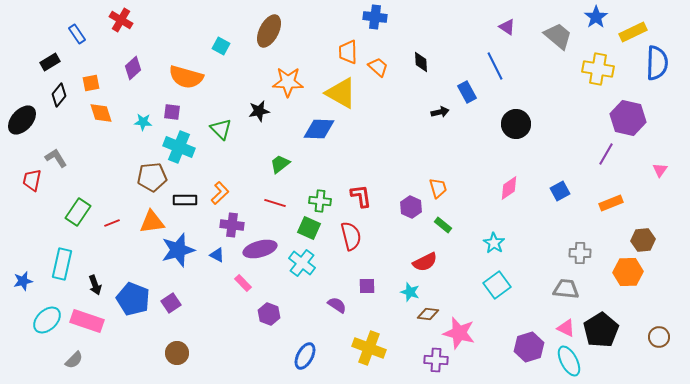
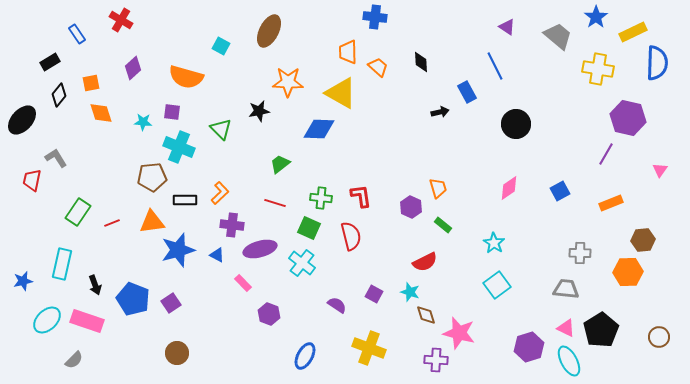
green cross at (320, 201): moved 1 px right, 3 px up
purple square at (367, 286): moved 7 px right, 8 px down; rotated 30 degrees clockwise
brown diamond at (428, 314): moved 2 px left, 1 px down; rotated 65 degrees clockwise
